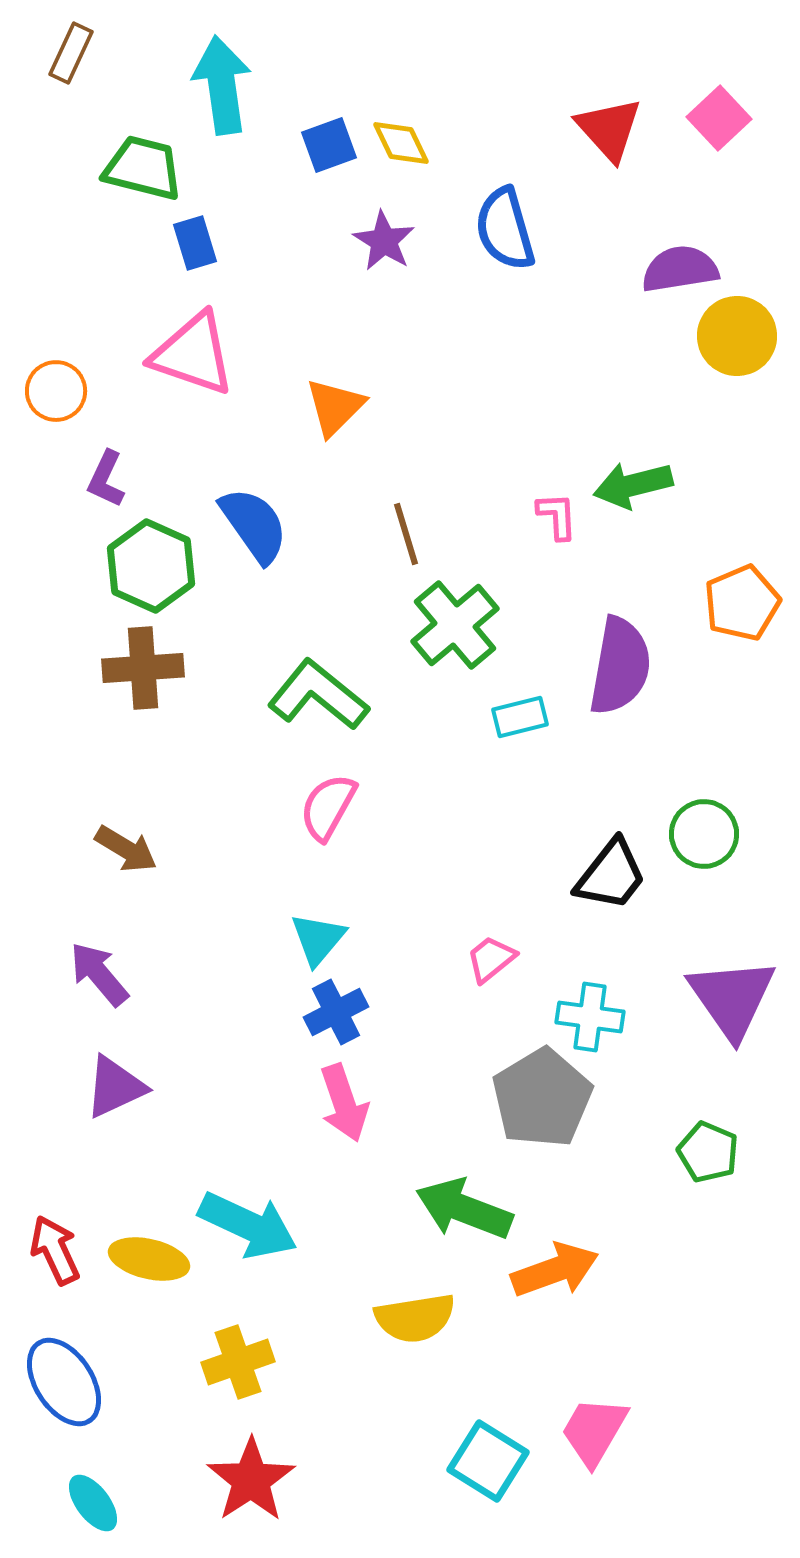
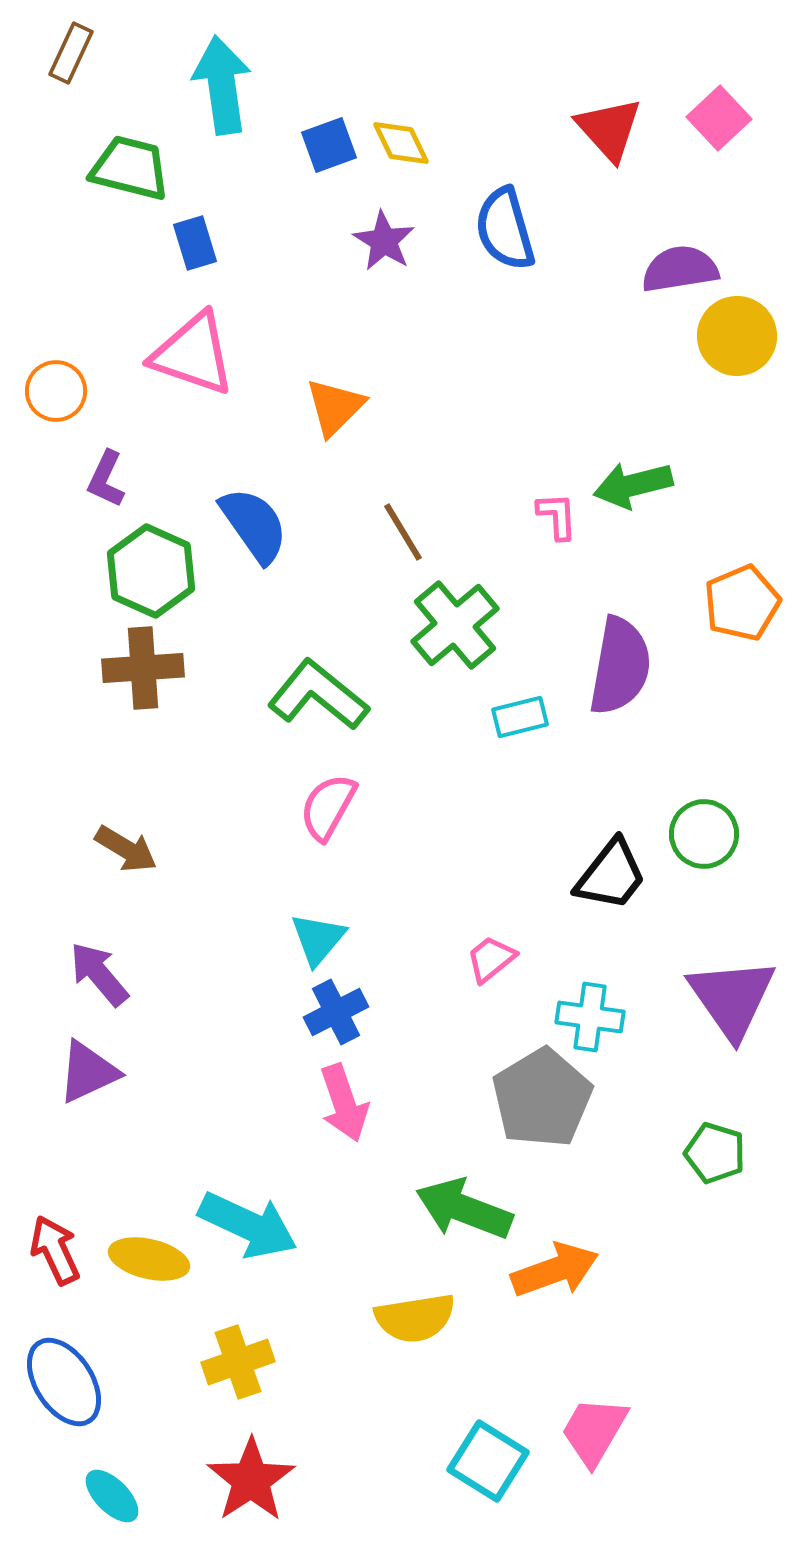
green trapezoid at (143, 168): moved 13 px left
brown line at (406, 534): moved 3 px left, 2 px up; rotated 14 degrees counterclockwise
green hexagon at (151, 566): moved 5 px down
purple triangle at (115, 1087): moved 27 px left, 15 px up
green pentagon at (708, 1152): moved 7 px right, 1 px down; rotated 6 degrees counterclockwise
cyan ellipse at (93, 1503): moved 19 px right, 7 px up; rotated 8 degrees counterclockwise
